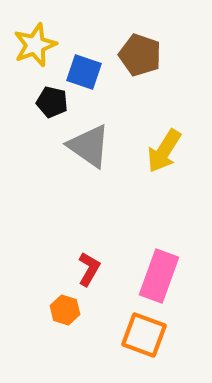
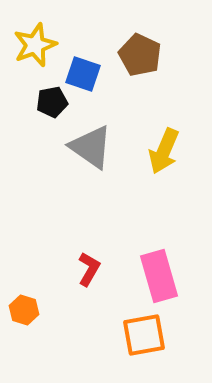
brown pentagon: rotated 6 degrees clockwise
blue square: moved 1 px left, 2 px down
black pentagon: rotated 24 degrees counterclockwise
gray triangle: moved 2 px right, 1 px down
yellow arrow: rotated 9 degrees counterclockwise
pink rectangle: rotated 36 degrees counterclockwise
orange hexagon: moved 41 px left
orange square: rotated 30 degrees counterclockwise
